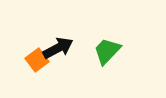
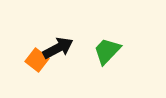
orange square: rotated 15 degrees counterclockwise
